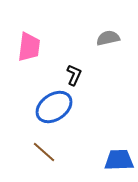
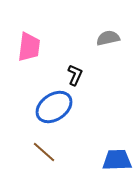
black L-shape: moved 1 px right
blue trapezoid: moved 2 px left
